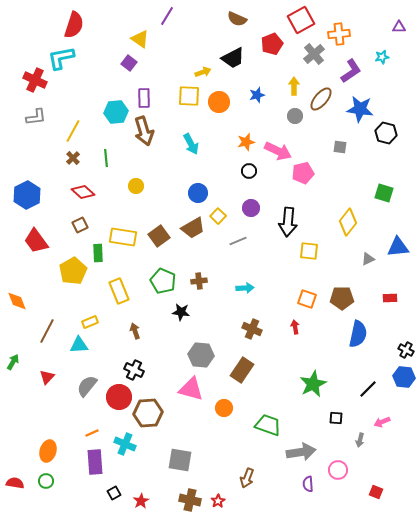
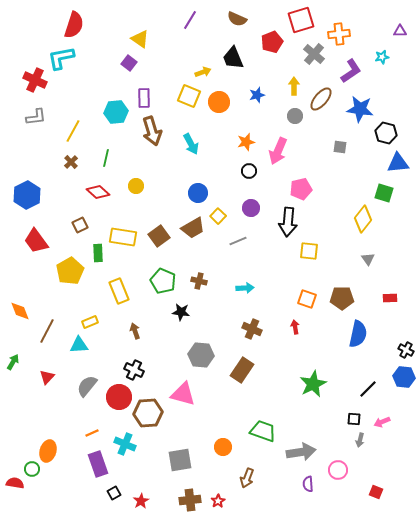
purple line at (167, 16): moved 23 px right, 4 px down
red square at (301, 20): rotated 12 degrees clockwise
purple triangle at (399, 27): moved 1 px right, 4 px down
red pentagon at (272, 44): moved 2 px up
gray cross at (314, 54): rotated 10 degrees counterclockwise
black trapezoid at (233, 58): rotated 95 degrees clockwise
yellow square at (189, 96): rotated 20 degrees clockwise
brown arrow at (144, 131): moved 8 px right
pink arrow at (278, 151): rotated 88 degrees clockwise
brown cross at (73, 158): moved 2 px left, 4 px down
green line at (106, 158): rotated 18 degrees clockwise
pink pentagon at (303, 173): moved 2 px left, 16 px down
red diamond at (83, 192): moved 15 px right
yellow diamond at (348, 222): moved 15 px right, 3 px up
blue triangle at (398, 247): moved 84 px up
gray triangle at (368, 259): rotated 40 degrees counterclockwise
yellow pentagon at (73, 271): moved 3 px left
brown cross at (199, 281): rotated 21 degrees clockwise
orange diamond at (17, 301): moved 3 px right, 10 px down
pink triangle at (191, 389): moved 8 px left, 5 px down
orange circle at (224, 408): moved 1 px left, 39 px down
black square at (336, 418): moved 18 px right, 1 px down
green trapezoid at (268, 425): moved 5 px left, 6 px down
gray square at (180, 460): rotated 20 degrees counterclockwise
purple rectangle at (95, 462): moved 3 px right, 2 px down; rotated 15 degrees counterclockwise
green circle at (46, 481): moved 14 px left, 12 px up
brown cross at (190, 500): rotated 20 degrees counterclockwise
